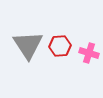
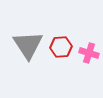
red hexagon: moved 1 px right, 1 px down
